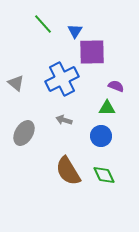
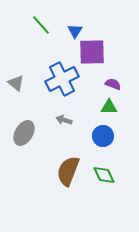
green line: moved 2 px left, 1 px down
purple semicircle: moved 3 px left, 2 px up
green triangle: moved 2 px right, 1 px up
blue circle: moved 2 px right
brown semicircle: rotated 52 degrees clockwise
